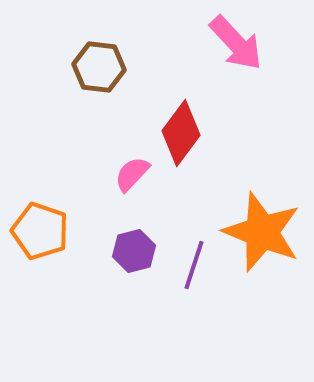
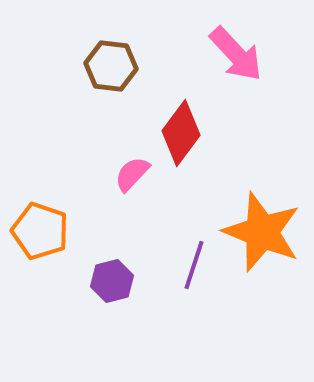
pink arrow: moved 11 px down
brown hexagon: moved 12 px right, 1 px up
purple hexagon: moved 22 px left, 30 px down
